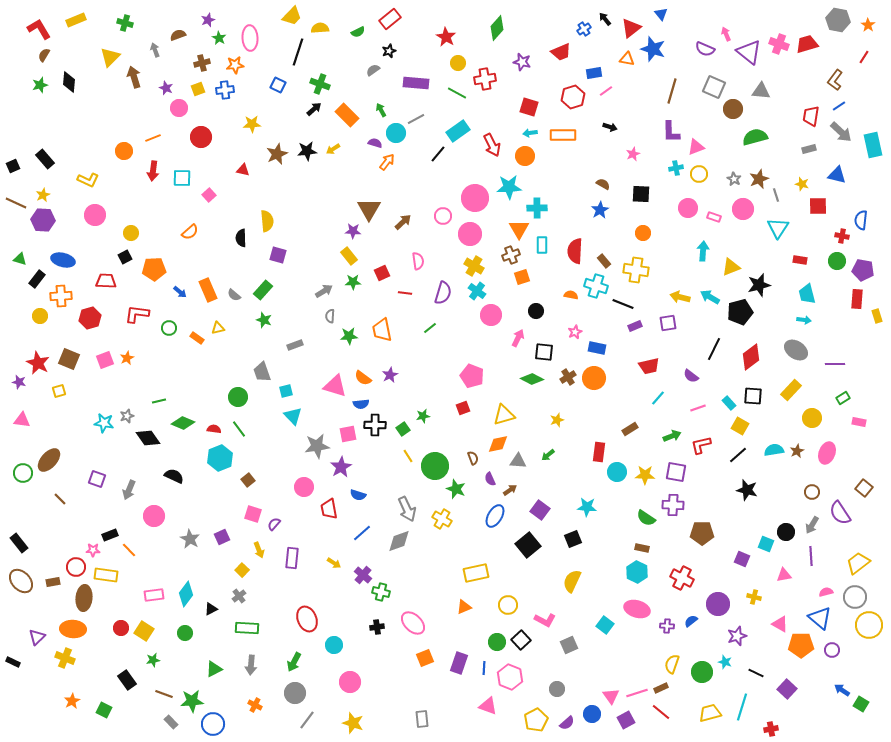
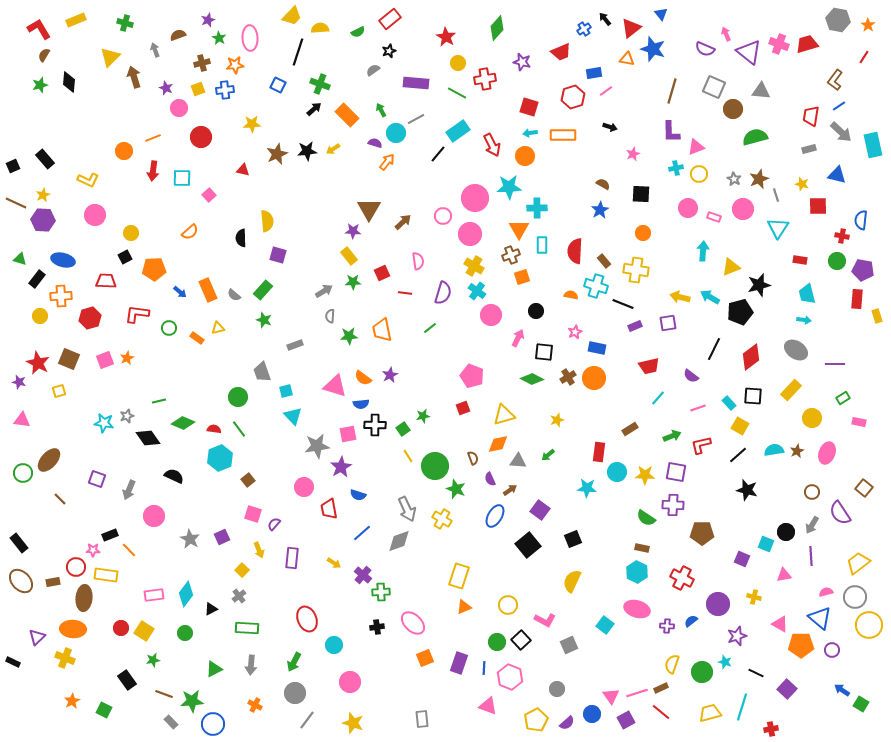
cyan star at (587, 507): moved 19 px up
yellow rectangle at (476, 573): moved 17 px left, 3 px down; rotated 60 degrees counterclockwise
green cross at (381, 592): rotated 18 degrees counterclockwise
